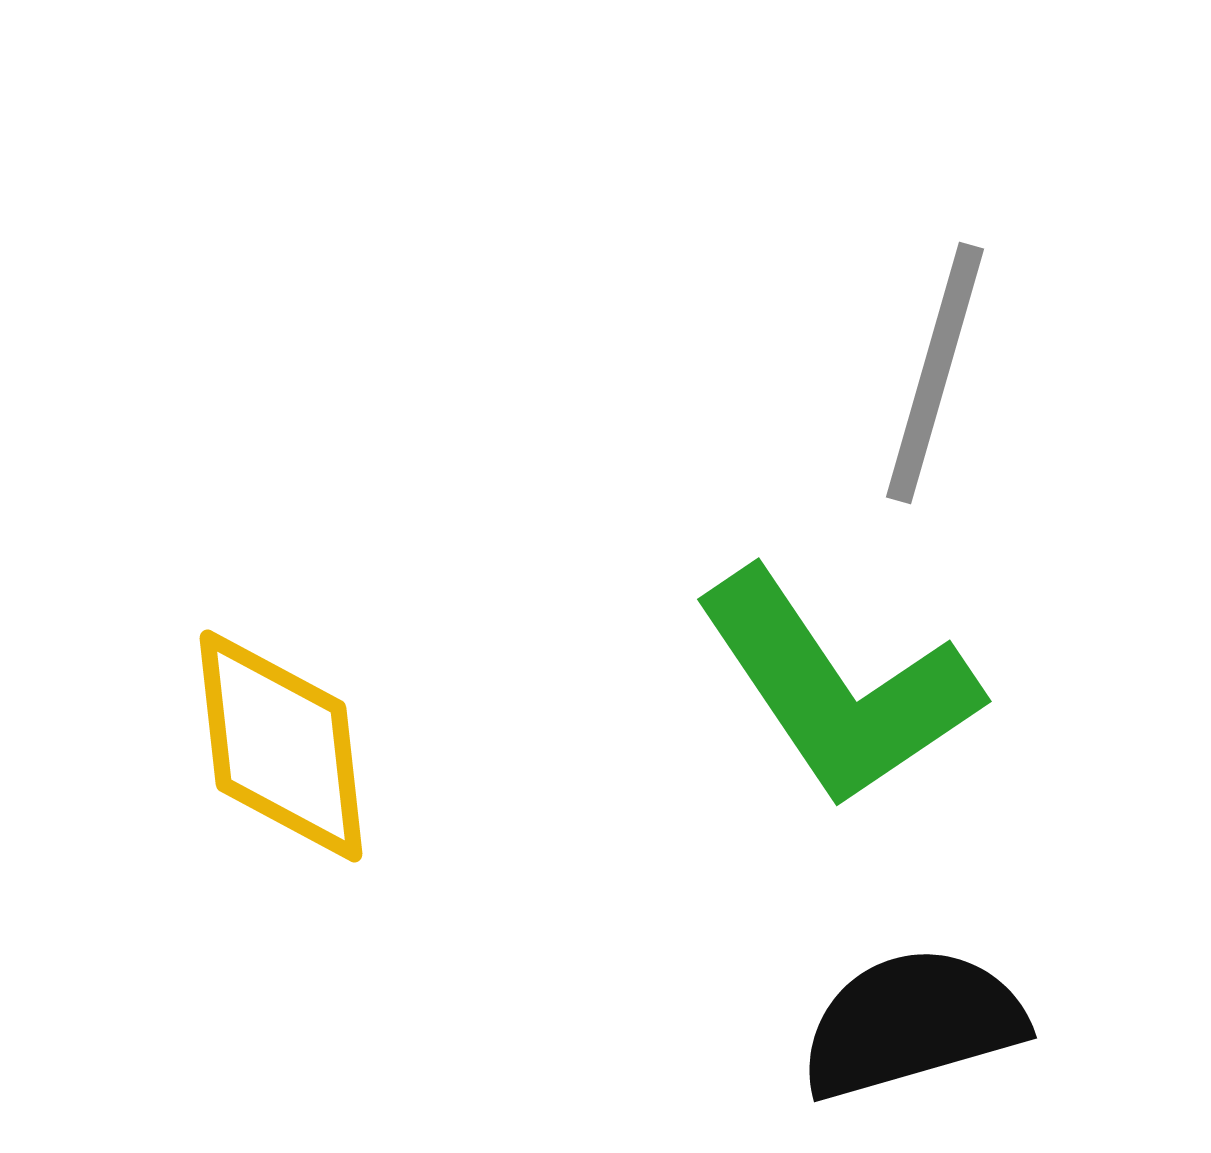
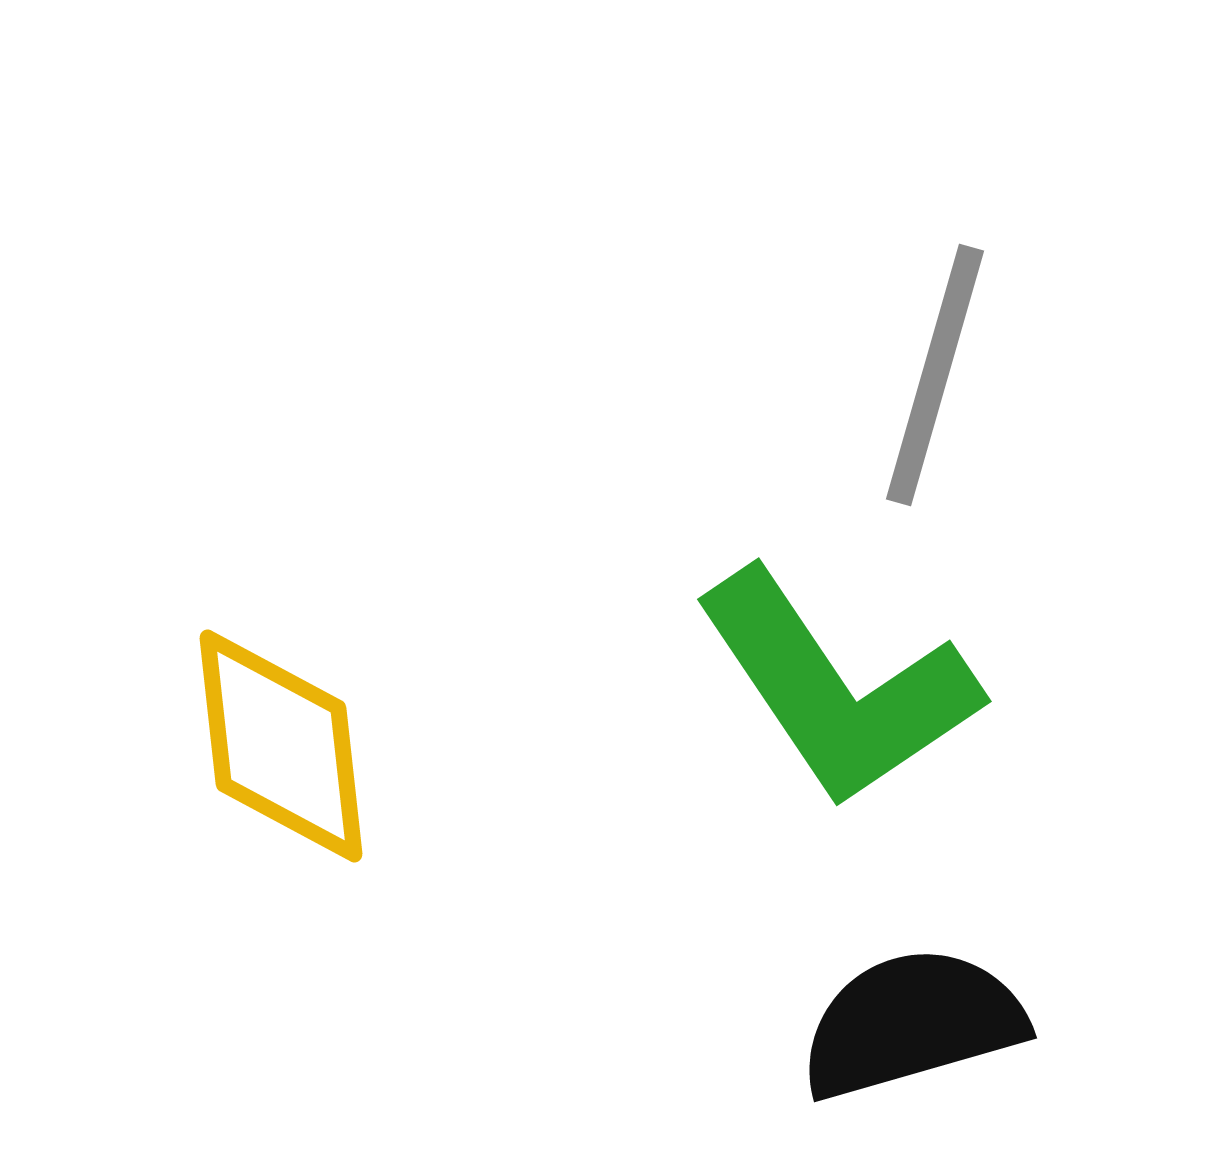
gray line: moved 2 px down
